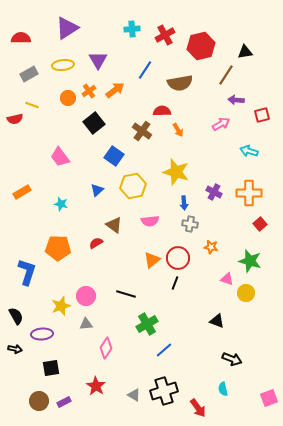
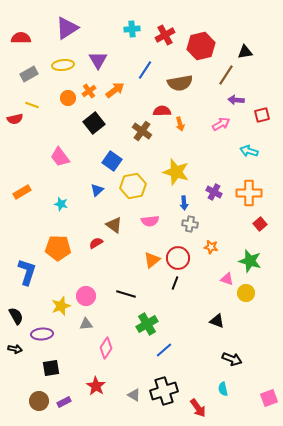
orange arrow at (178, 130): moved 2 px right, 6 px up; rotated 16 degrees clockwise
blue square at (114, 156): moved 2 px left, 5 px down
